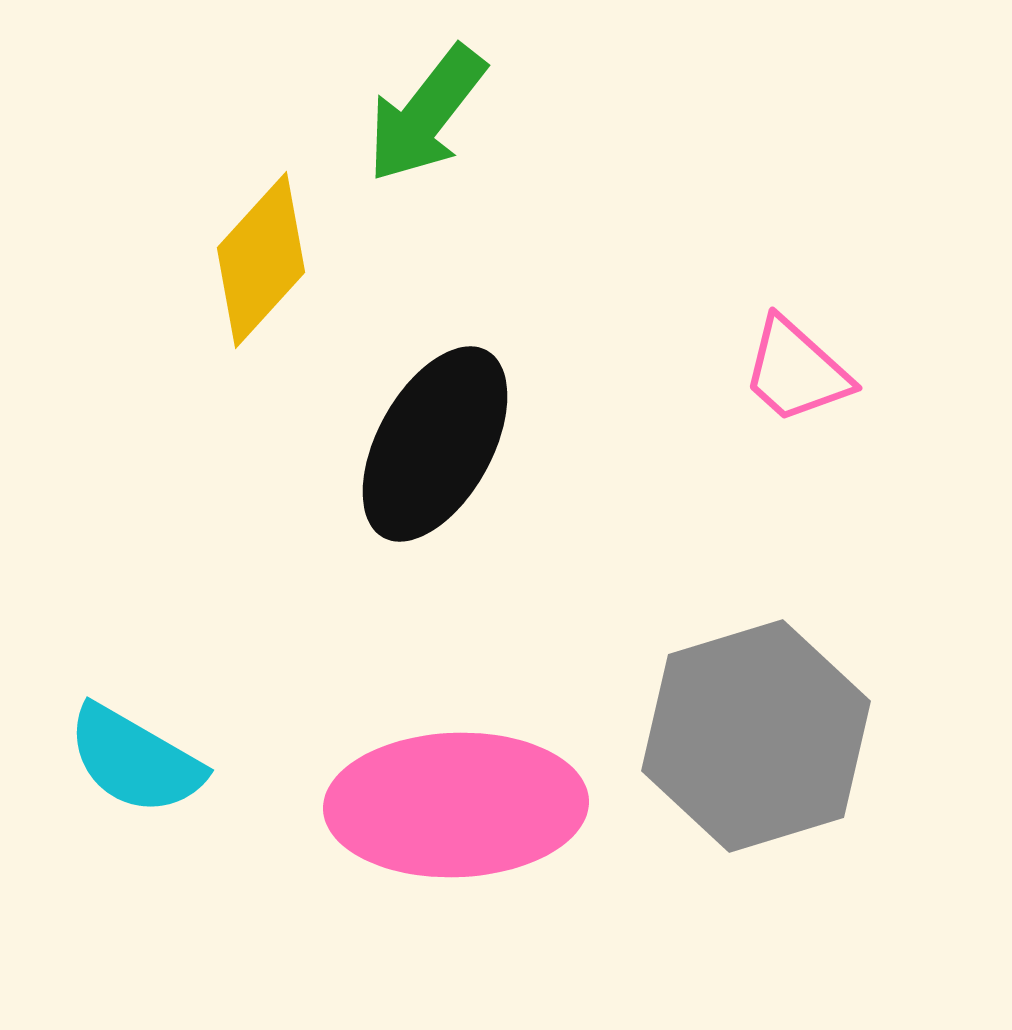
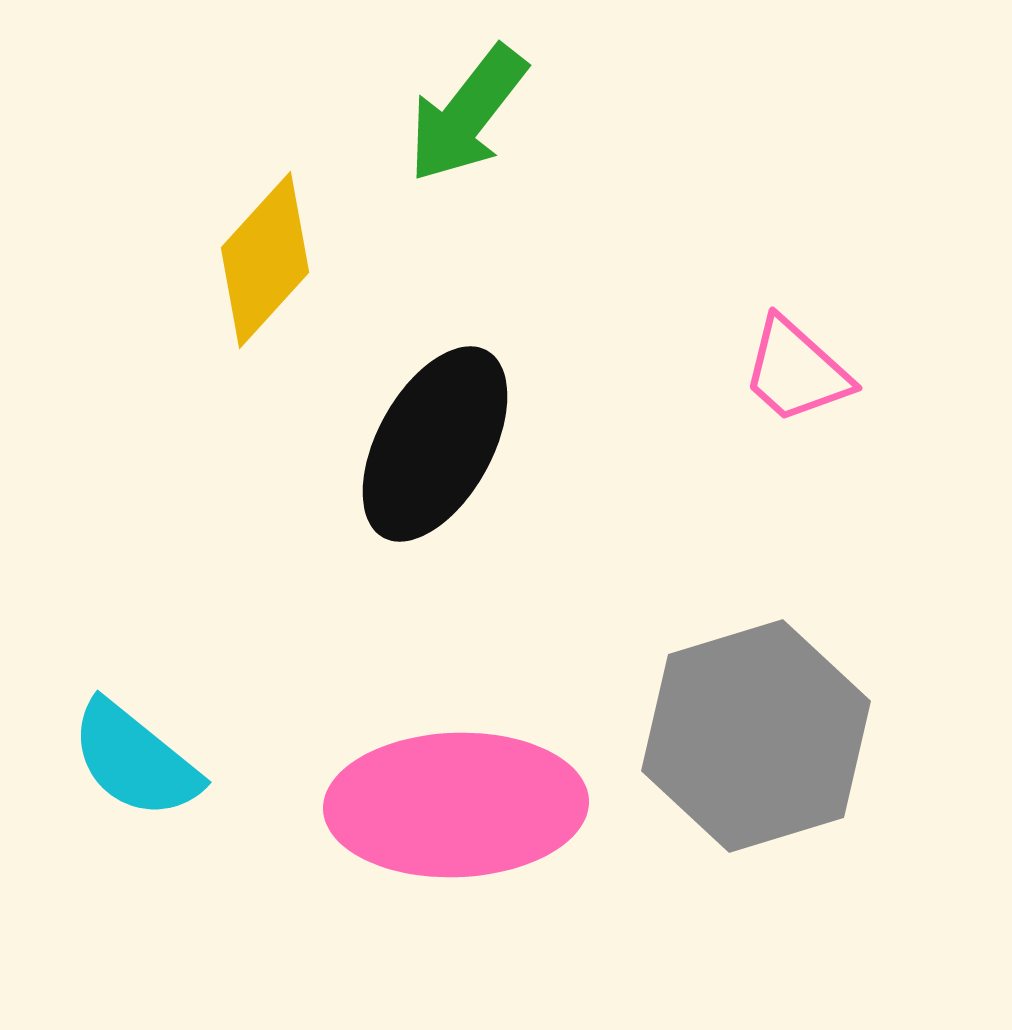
green arrow: moved 41 px right
yellow diamond: moved 4 px right
cyan semicircle: rotated 9 degrees clockwise
